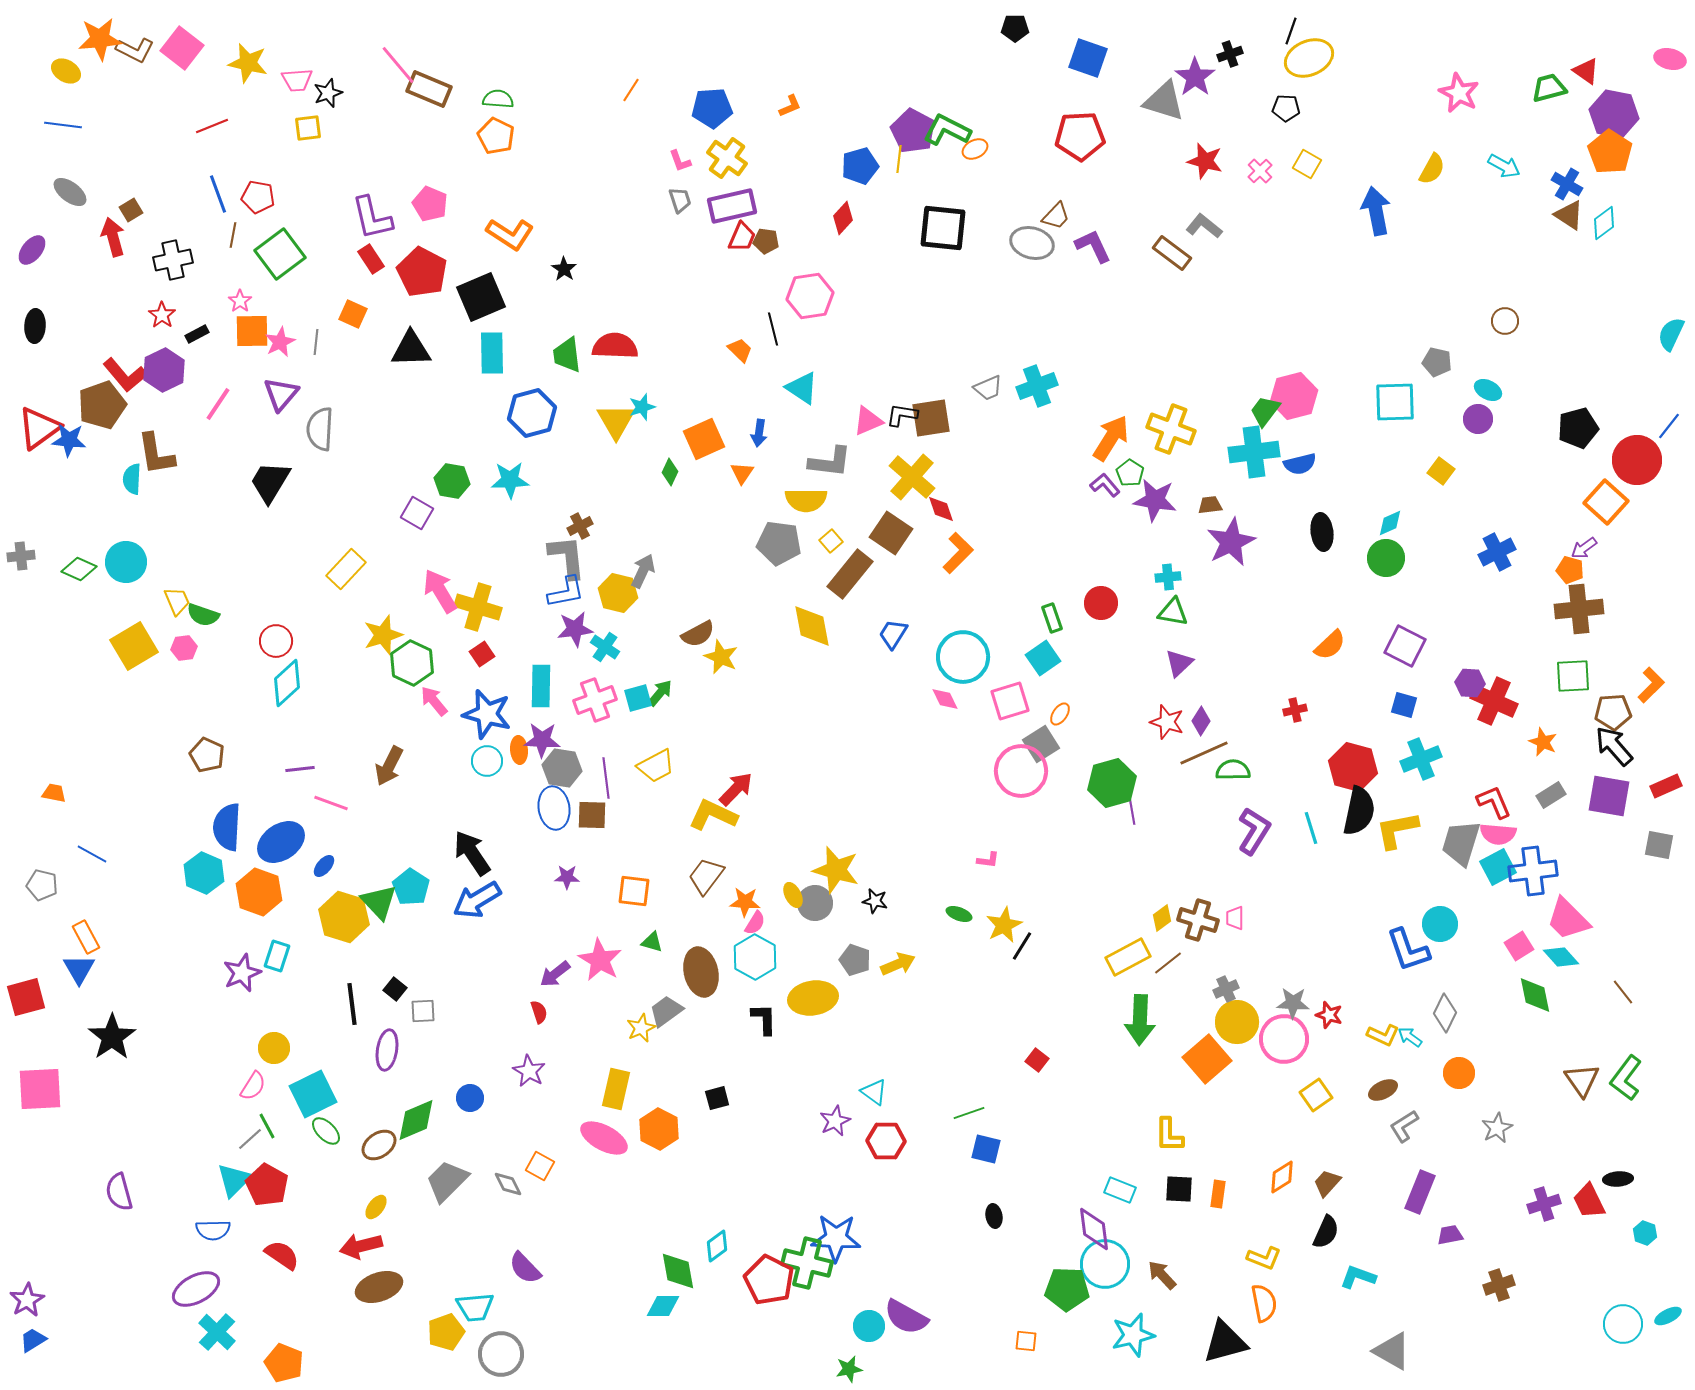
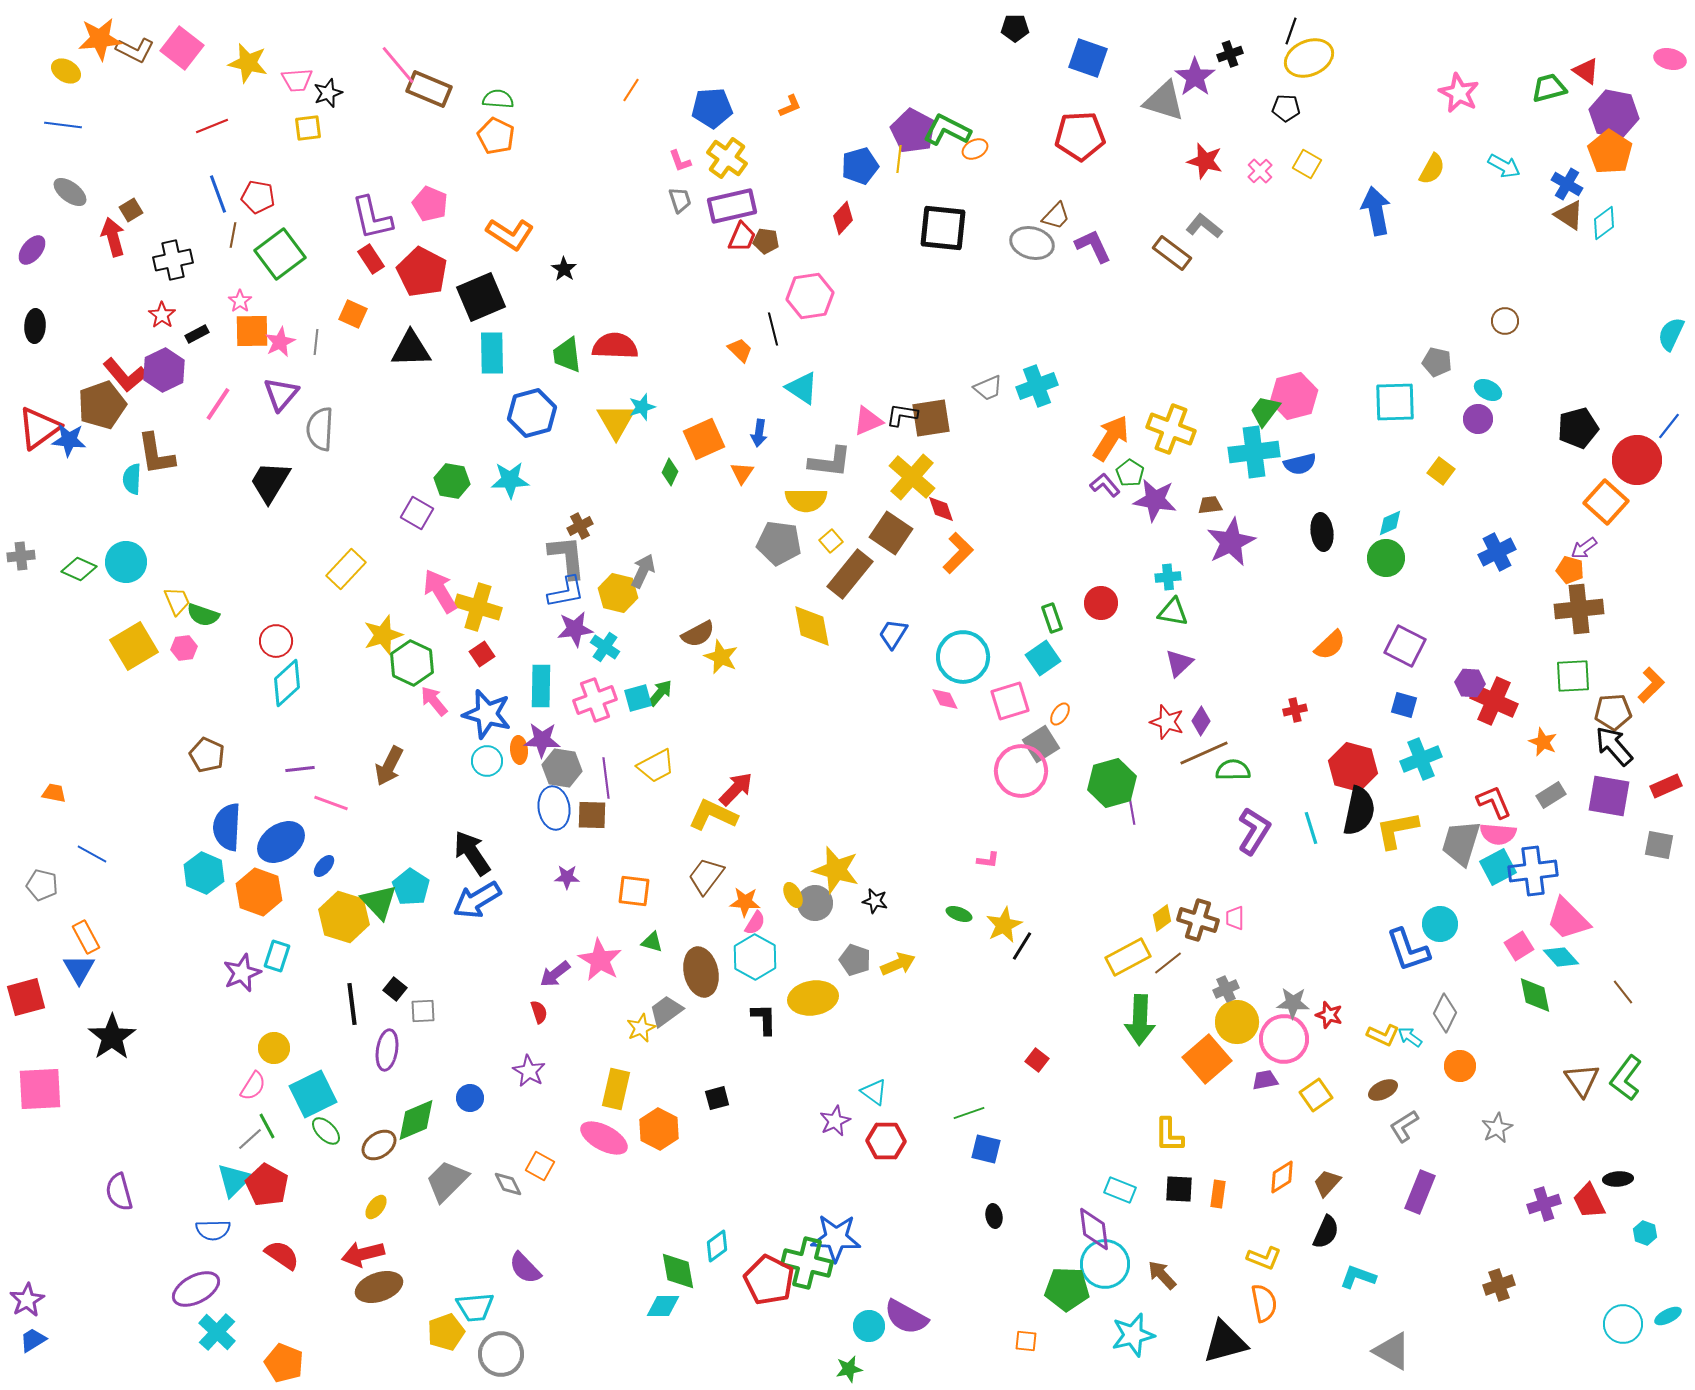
orange circle at (1459, 1073): moved 1 px right, 7 px up
purple trapezoid at (1450, 1235): moved 185 px left, 155 px up
red arrow at (361, 1246): moved 2 px right, 8 px down
